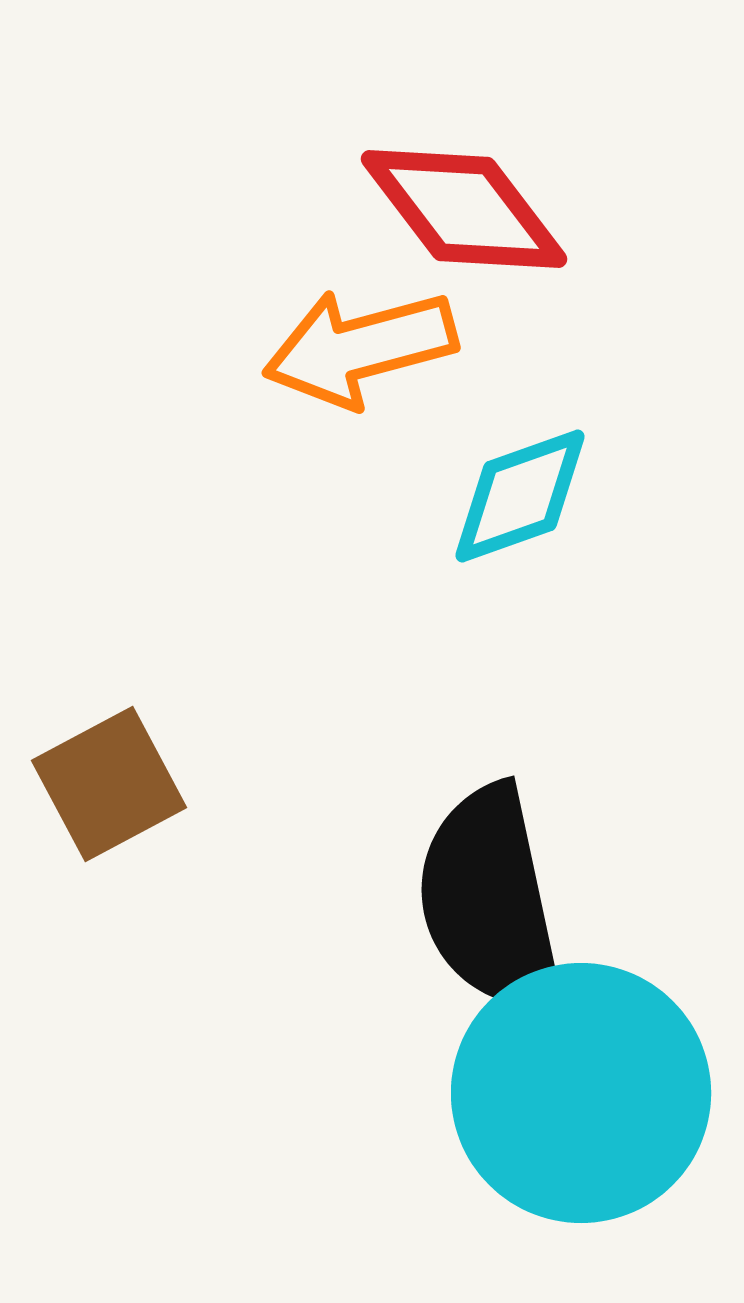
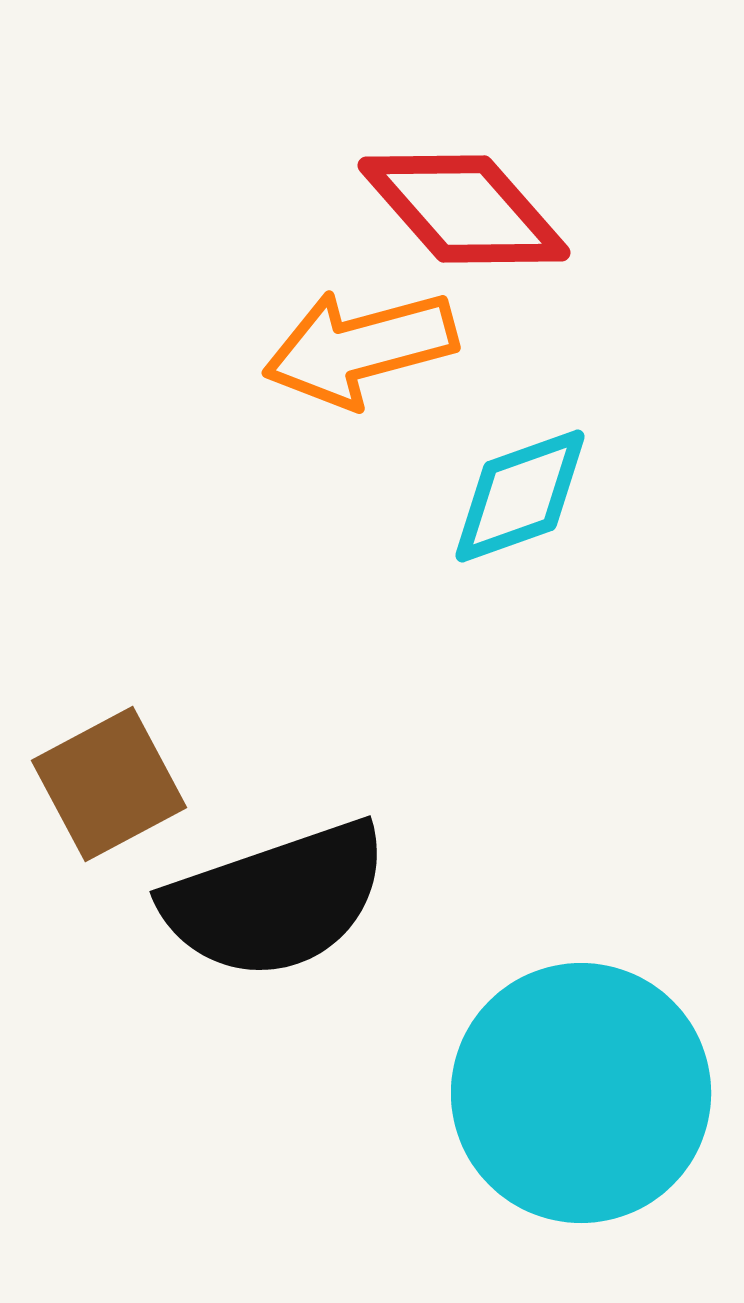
red diamond: rotated 4 degrees counterclockwise
black semicircle: moved 214 px left; rotated 97 degrees counterclockwise
